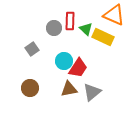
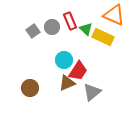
red rectangle: rotated 24 degrees counterclockwise
gray circle: moved 2 px left, 1 px up
gray square: moved 1 px right, 18 px up
cyan circle: moved 1 px up
red trapezoid: moved 3 px down
brown triangle: moved 2 px left, 6 px up; rotated 12 degrees counterclockwise
